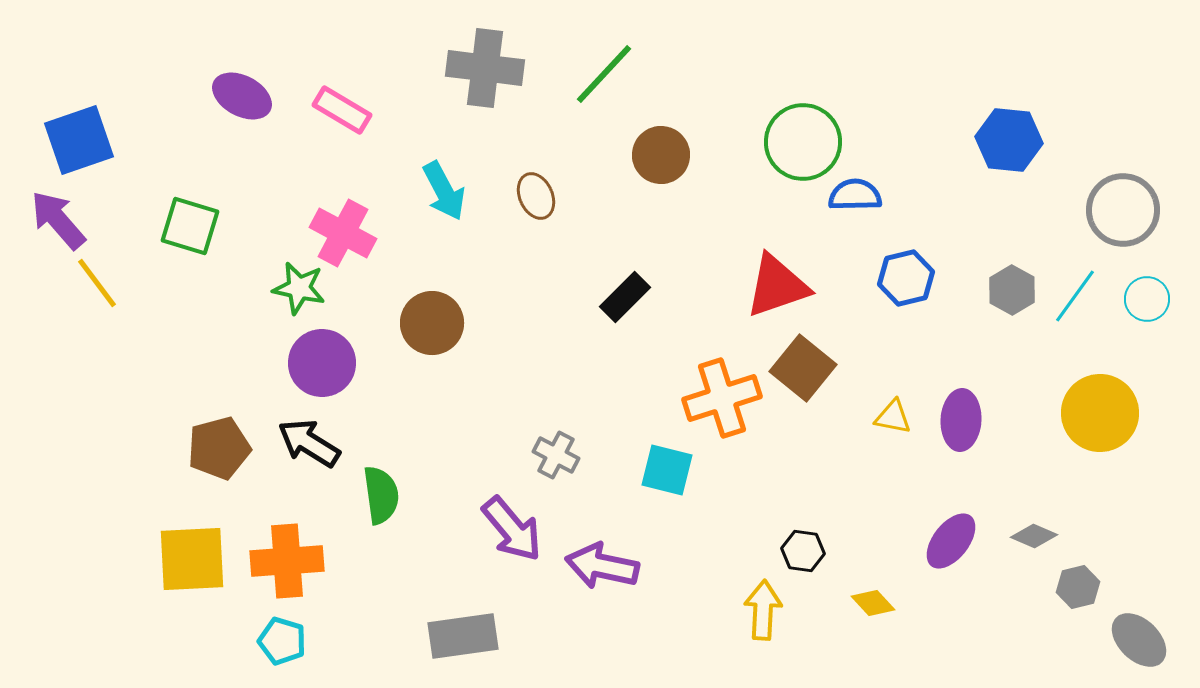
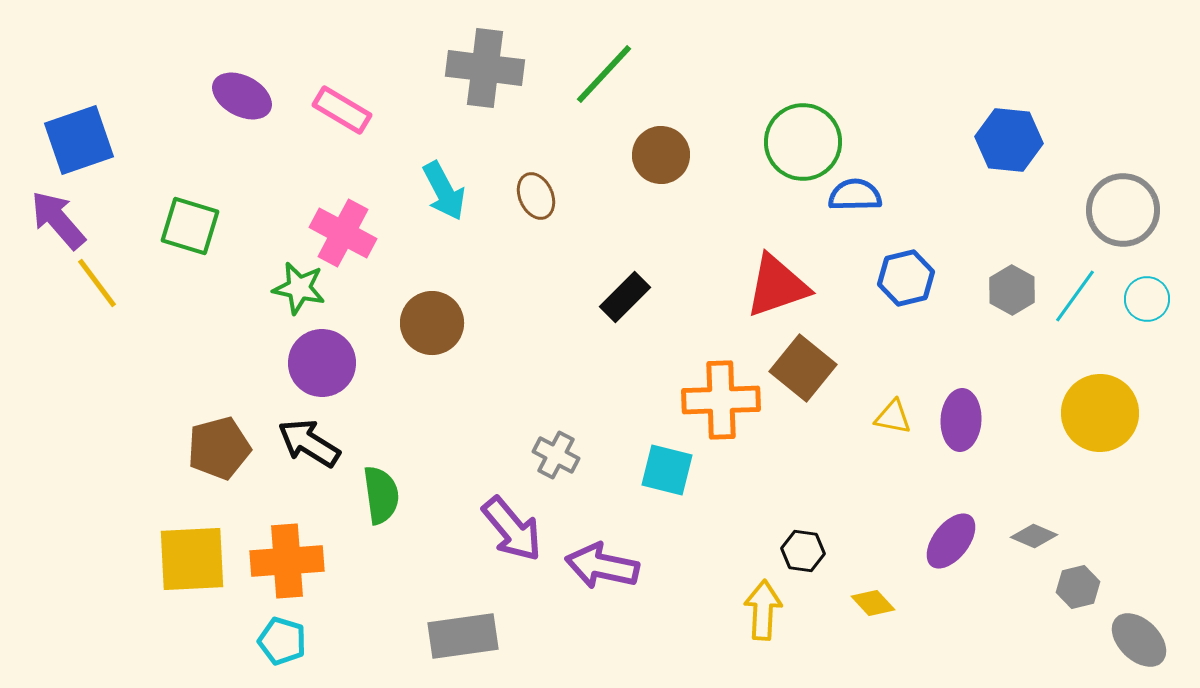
orange cross at (722, 398): moved 1 px left, 2 px down; rotated 16 degrees clockwise
